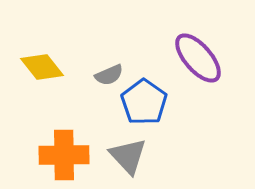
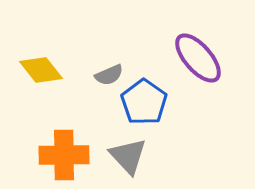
yellow diamond: moved 1 px left, 3 px down
